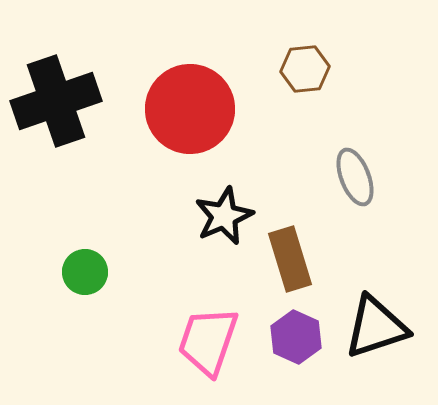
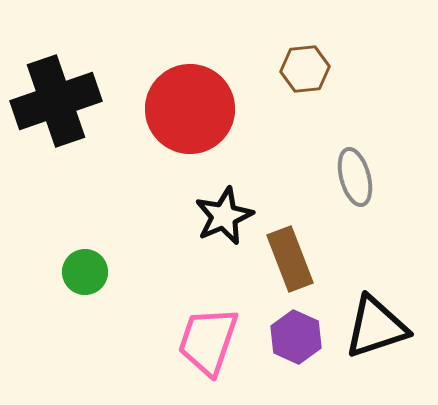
gray ellipse: rotated 6 degrees clockwise
brown rectangle: rotated 4 degrees counterclockwise
